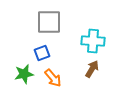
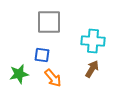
blue square: moved 2 px down; rotated 28 degrees clockwise
green star: moved 5 px left
